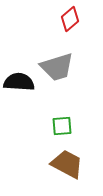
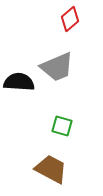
gray trapezoid: rotated 6 degrees counterclockwise
green square: rotated 20 degrees clockwise
brown trapezoid: moved 16 px left, 5 px down
